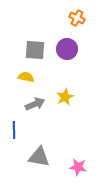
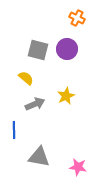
gray square: moved 3 px right; rotated 10 degrees clockwise
yellow semicircle: moved 1 px down; rotated 28 degrees clockwise
yellow star: moved 1 px right, 1 px up
